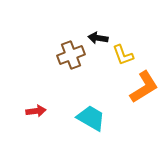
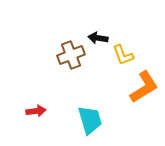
cyan trapezoid: moved 1 px left, 2 px down; rotated 44 degrees clockwise
